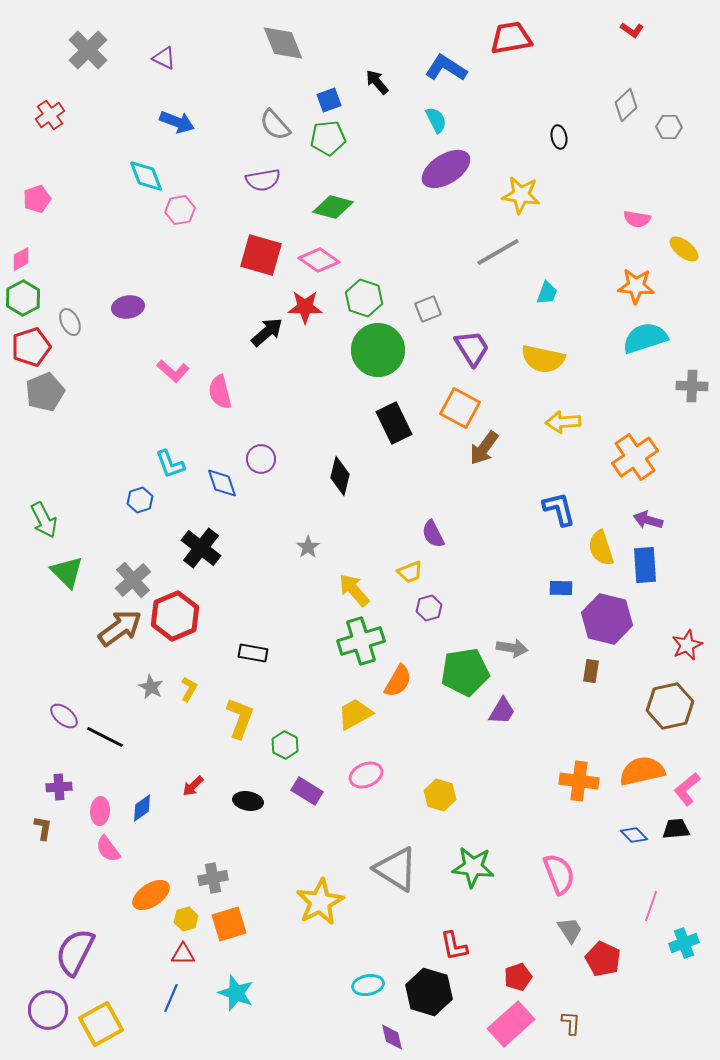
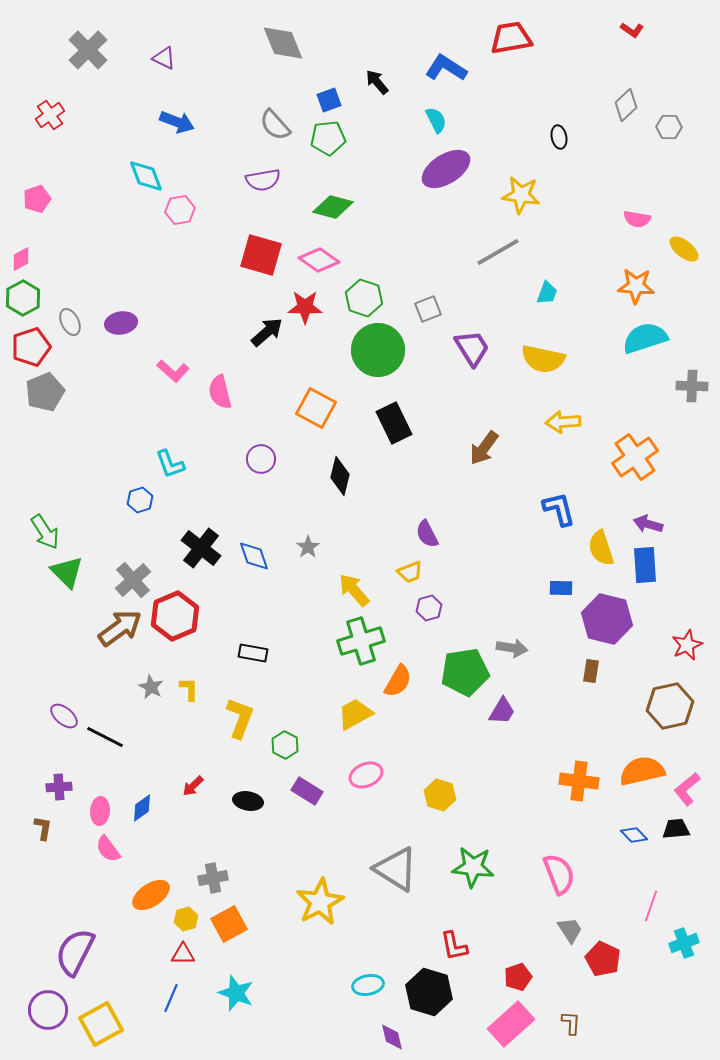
purple ellipse at (128, 307): moved 7 px left, 16 px down
orange square at (460, 408): moved 144 px left
blue diamond at (222, 483): moved 32 px right, 73 px down
green arrow at (44, 520): moved 1 px right, 12 px down; rotated 6 degrees counterclockwise
purple arrow at (648, 520): moved 4 px down
purple semicircle at (433, 534): moved 6 px left
yellow L-shape at (189, 689): rotated 30 degrees counterclockwise
orange square at (229, 924): rotated 12 degrees counterclockwise
